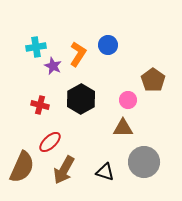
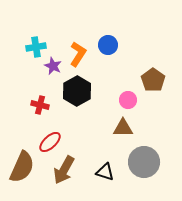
black hexagon: moved 4 px left, 8 px up
